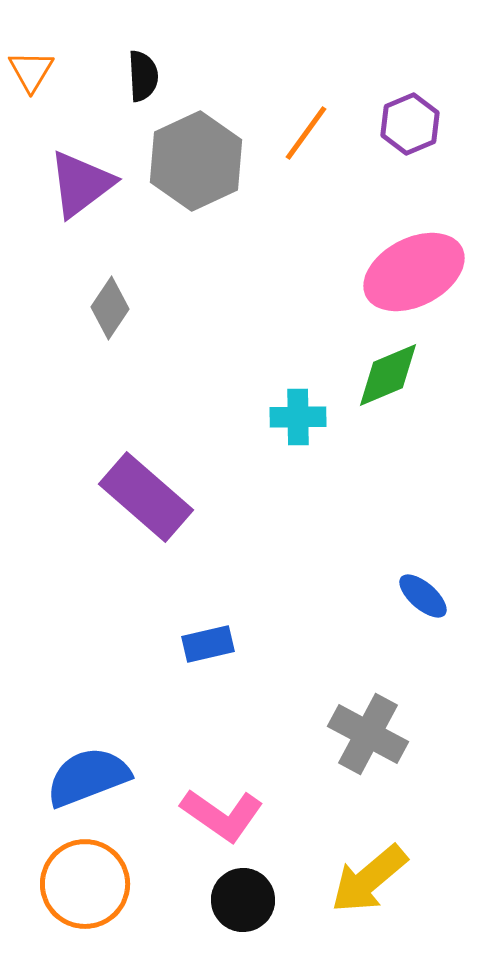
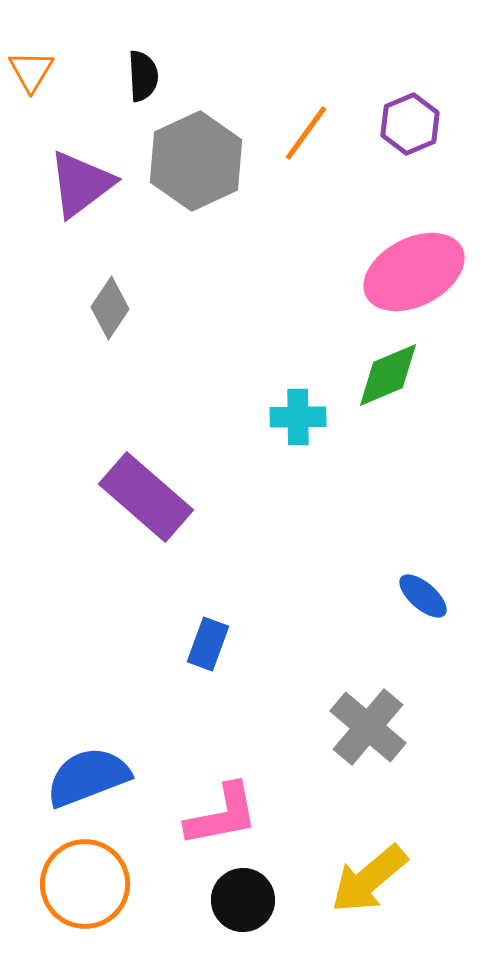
blue rectangle: rotated 57 degrees counterclockwise
gray cross: moved 7 px up; rotated 12 degrees clockwise
pink L-shape: rotated 46 degrees counterclockwise
